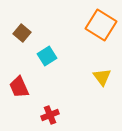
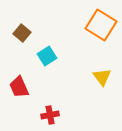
red cross: rotated 12 degrees clockwise
